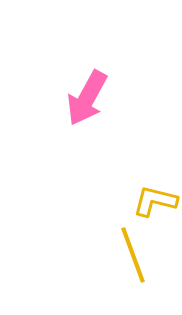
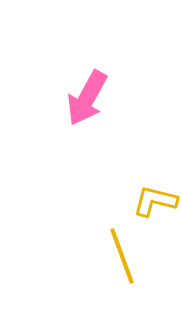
yellow line: moved 11 px left, 1 px down
